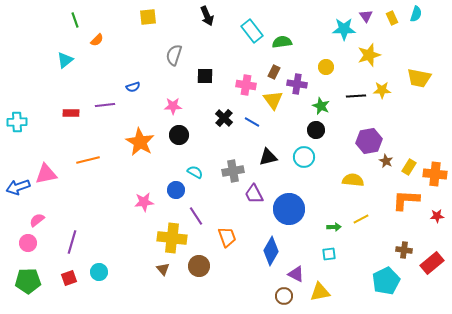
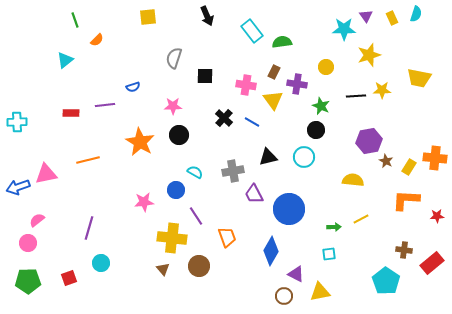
gray semicircle at (174, 55): moved 3 px down
orange cross at (435, 174): moved 16 px up
purple line at (72, 242): moved 17 px right, 14 px up
cyan circle at (99, 272): moved 2 px right, 9 px up
cyan pentagon at (386, 281): rotated 12 degrees counterclockwise
